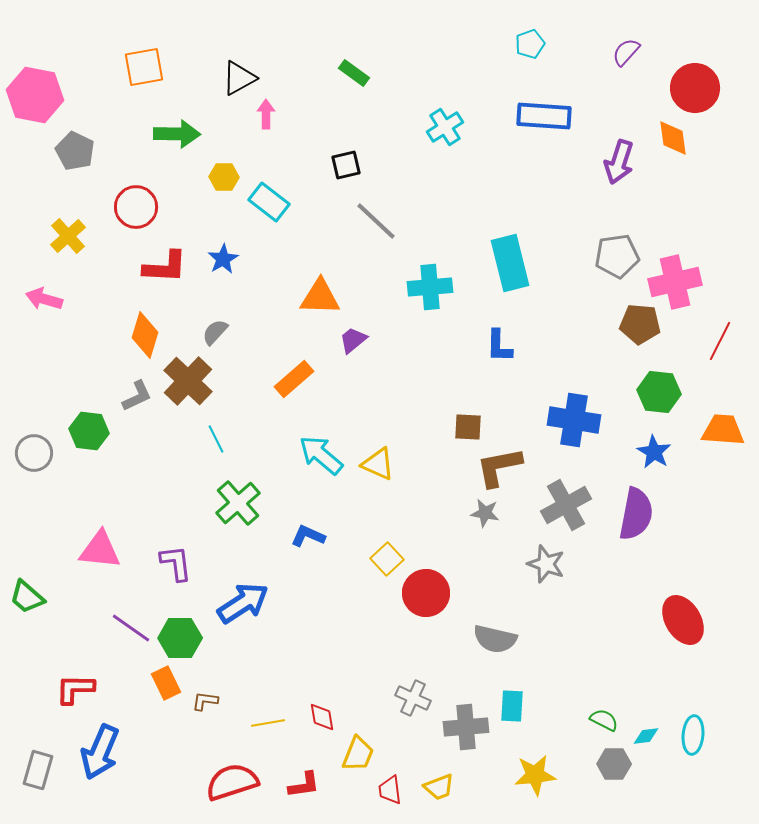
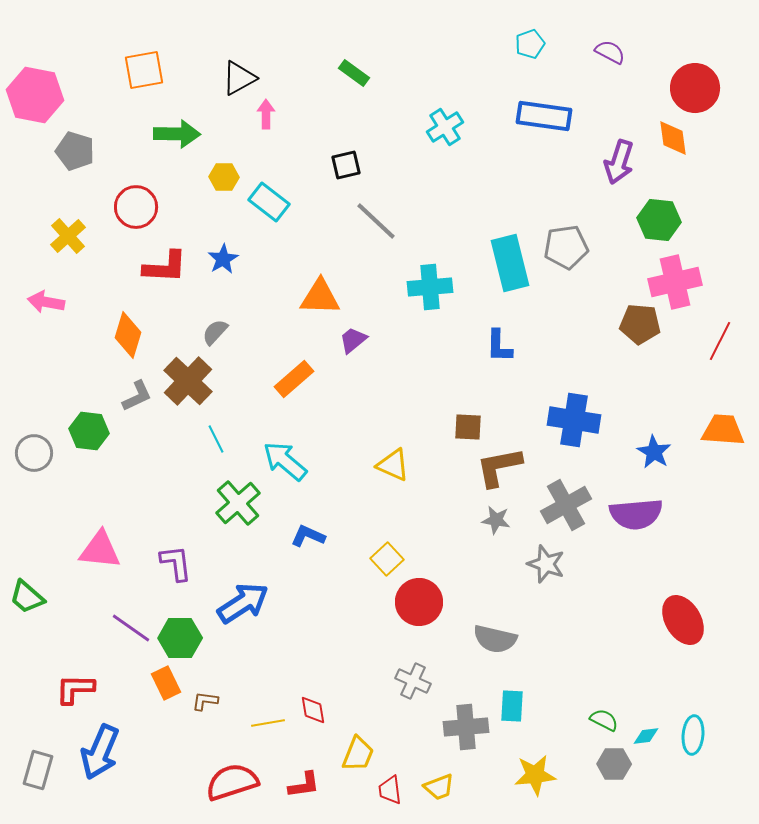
purple semicircle at (626, 52): moved 16 px left; rotated 76 degrees clockwise
orange square at (144, 67): moved 3 px down
blue rectangle at (544, 116): rotated 4 degrees clockwise
gray pentagon at (75, 151): rotated 9 degrees counterclockwise
gray pentagon at (617, 256): moved 51 px left, 9 px up
pink arrow at (44, 299): moved 2 px right, 3 px down; rotated 6 degrees counterclockwise
orange diamond at (145, 335): moved 17 px left
green hexagon at (659, 392): moved 172 px up
cyan arrow at (321, 455): moved 36 px left, 6 px down
yellow triangle at (378, 464): moved 15 px right, 1 px down
gray star at (485, 513): moved 11 px right, 7 px down
purple semicircle at (636, 514): rotated 74 degrees clockwise
red circle at (426, 593): moved 7 px left, 9 px down
gray cross at (413, 698): moved 17 px up
red diamond at (322, 717): moved 9 px left, 7 px up
